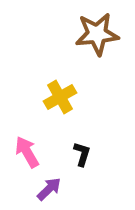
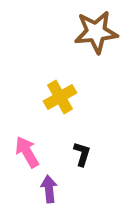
brown star: moved 1 px left, 2 px up
purple arrow: rotated 52 degrees counterclockwise
